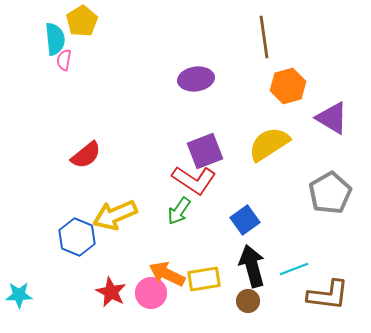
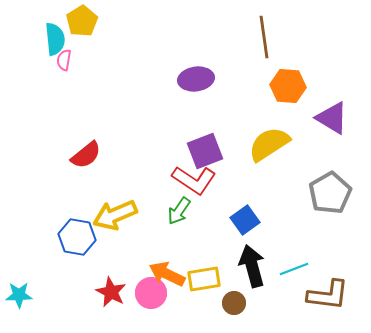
orange hexagon: rotated 20 degrees clockwise
blue hexagon: rotated 12 degrees counterclockwise
brown circle: moved 14 px left, 2 px down
